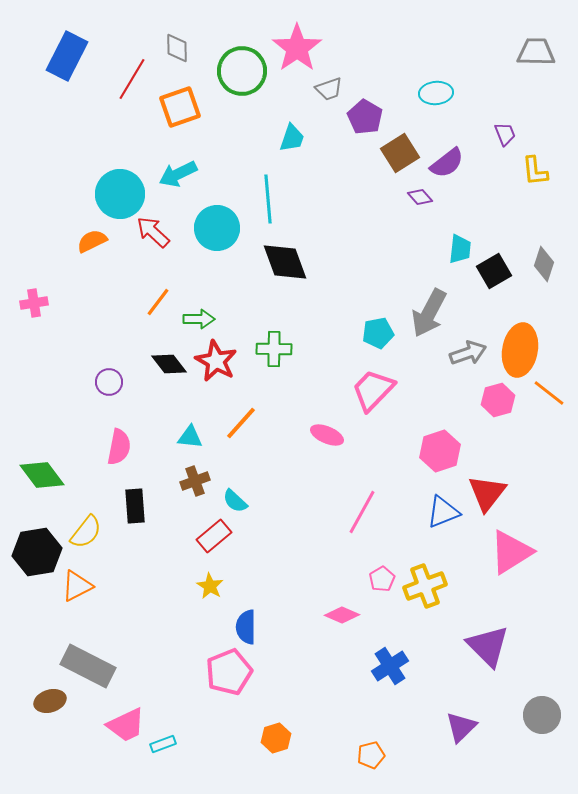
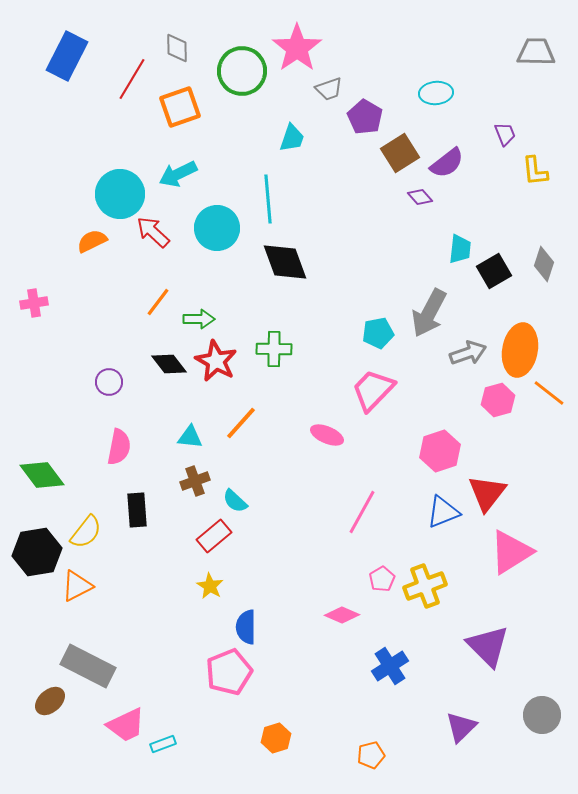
black rectangle at (135, 506): moved 2 px right, 4 px down
brown ellipse at (50, 701): rotated 24 degrees counterclockwise
